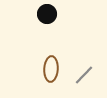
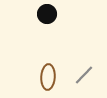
brown ellipse: moved 3 px left, 8 px down
